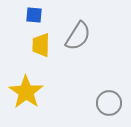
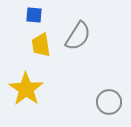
yellow trapezoid: rotated 10 degrees counterclockwise
yellow star: moved 3 px up
gray circle: moved 1 px up
